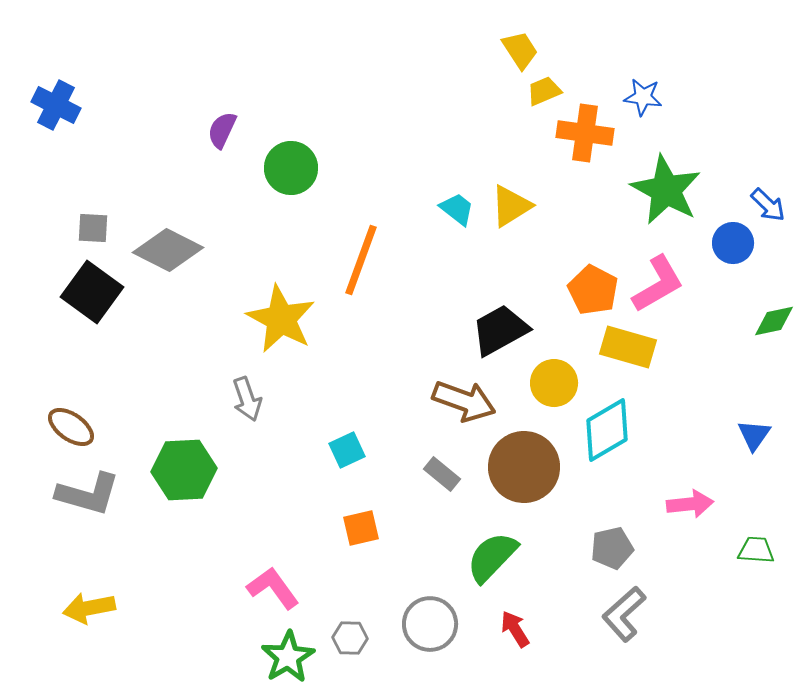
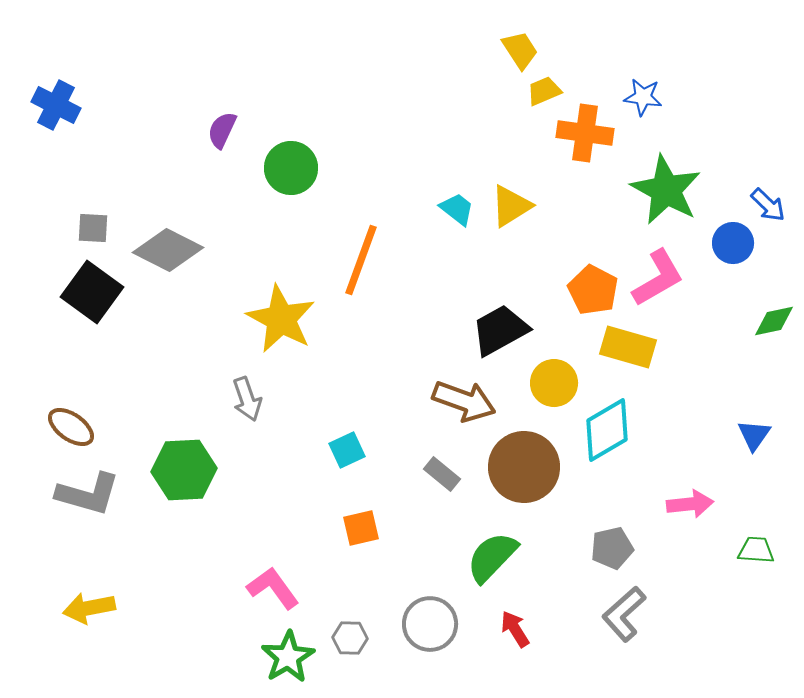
pink L-shape at (658, 284): moved 6 px up
